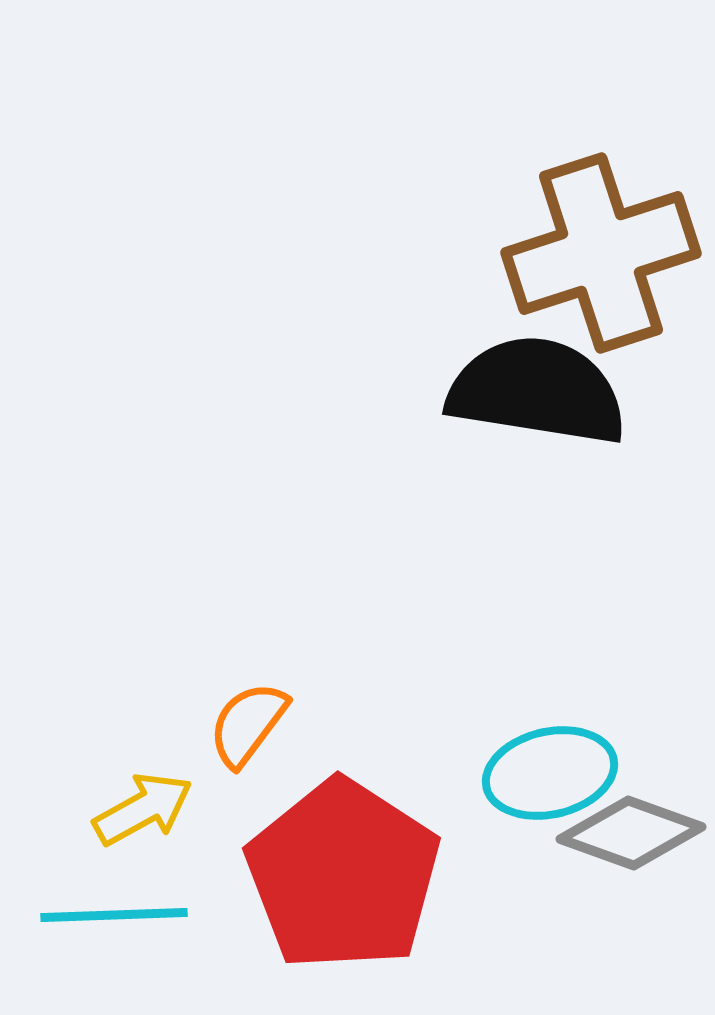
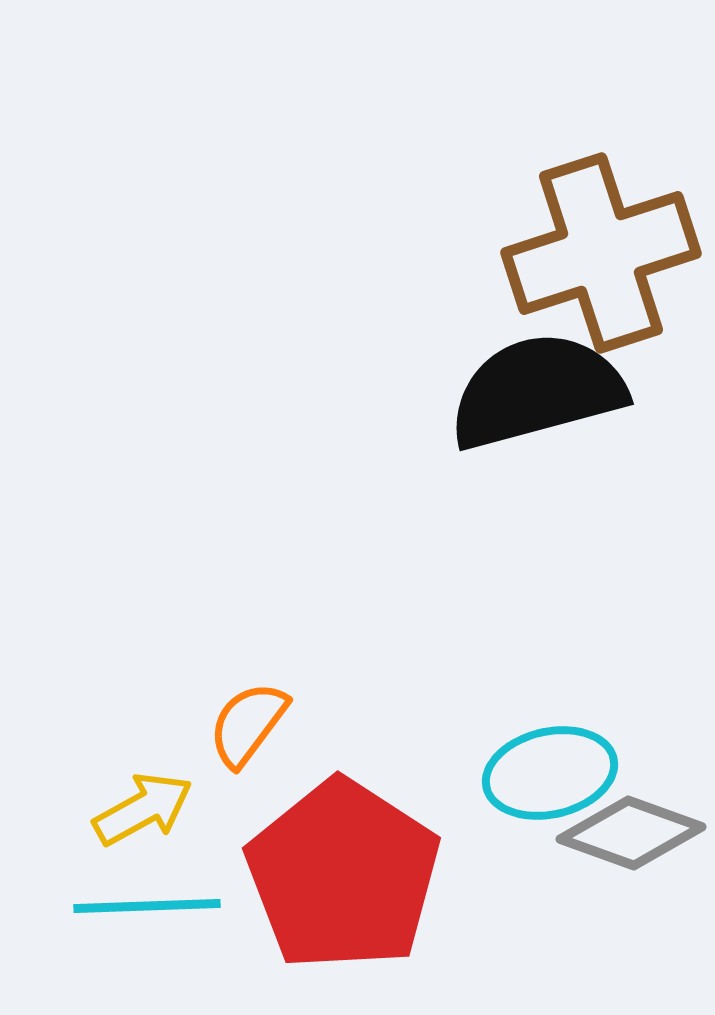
black semicircle: rotated 24 degrees counterclockwise
cyan line: moved 33 px right, 9 px up
